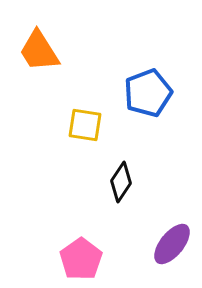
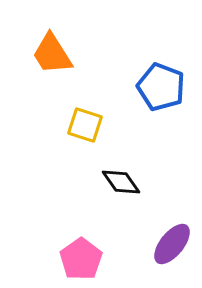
orange trapezoid: moved 13 px right, 3 px down
blue pentagon: moved 13 px right, 6 px up; rotated 30 degrees counterclockwise
yellow square: rotated 9 degrees clockwise
black diamond: rotated 69 degrees counterclockwise
